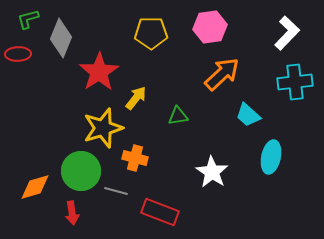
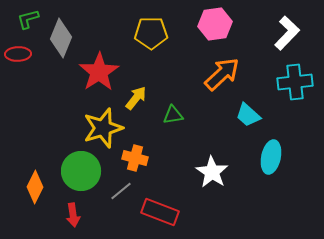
pink hexagon: moved 5 px right, 3 px up
green triangle: moved 5 px left, 1 px up
orange diamond: rotated 48 degrees counterclockwise
gray line: moved 5 px right; rotated 55 degrees counterclockwise
red arrow: moved 1 px right, 2 px down
